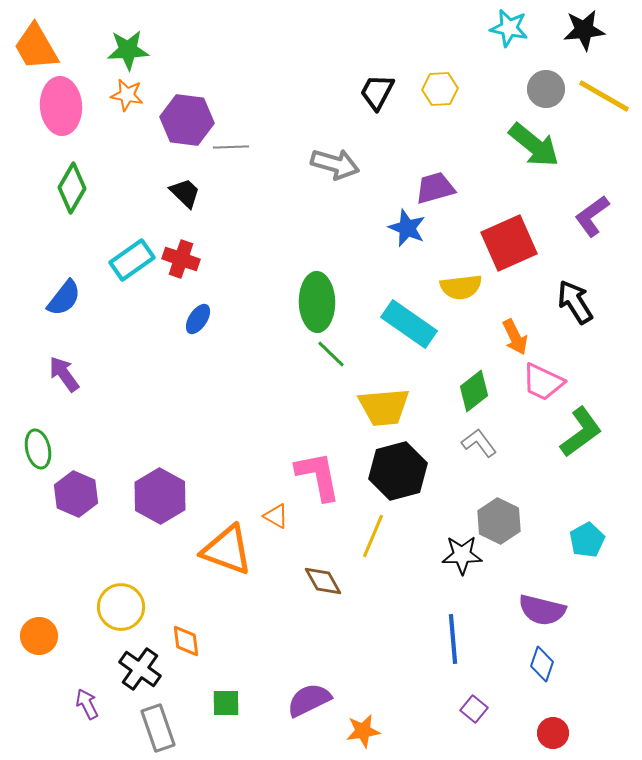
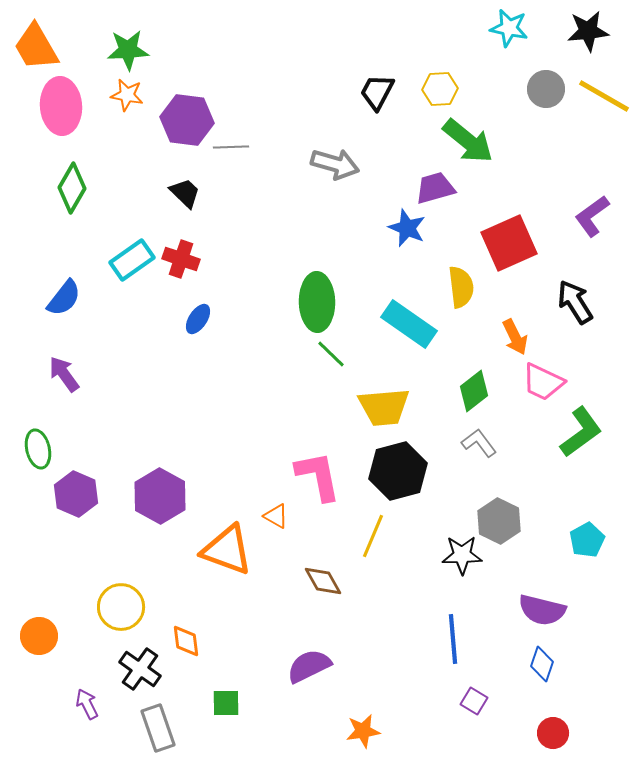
black star at (584, 30): moved 4 px right, 1 px down
green arrow at (534, 145): moved 66 px left, 4 px up
yellow semicircle at (461, 287): rotated 90 degrees counterclockwise
purple semicircle at (309, 700): moved 34 px up
purple square at (474, 709): moved 8 px up; rotated 8 degrees counterclockwise
